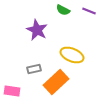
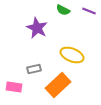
purple star: moved 2 px up
orange rectangle: moved 2 px right, 3 px down
pink rectangle: moved 2 px right, 4 px up
